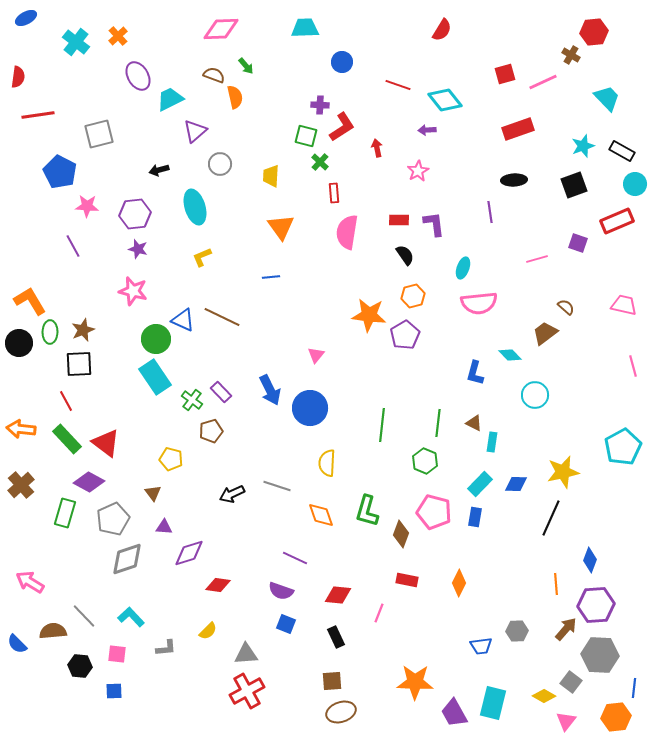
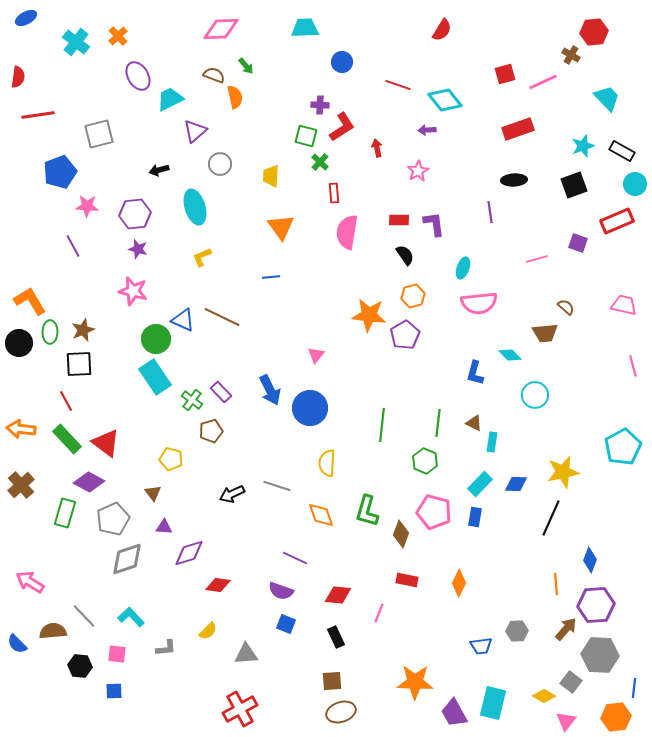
blue pentagon at (60, 172): rotated 24 degrees clockwise
brown trapezoid at (545, 333): rotated 148 degrees counterclockwise
red cross at (247, 691): moved 7 px left, 18 px down
